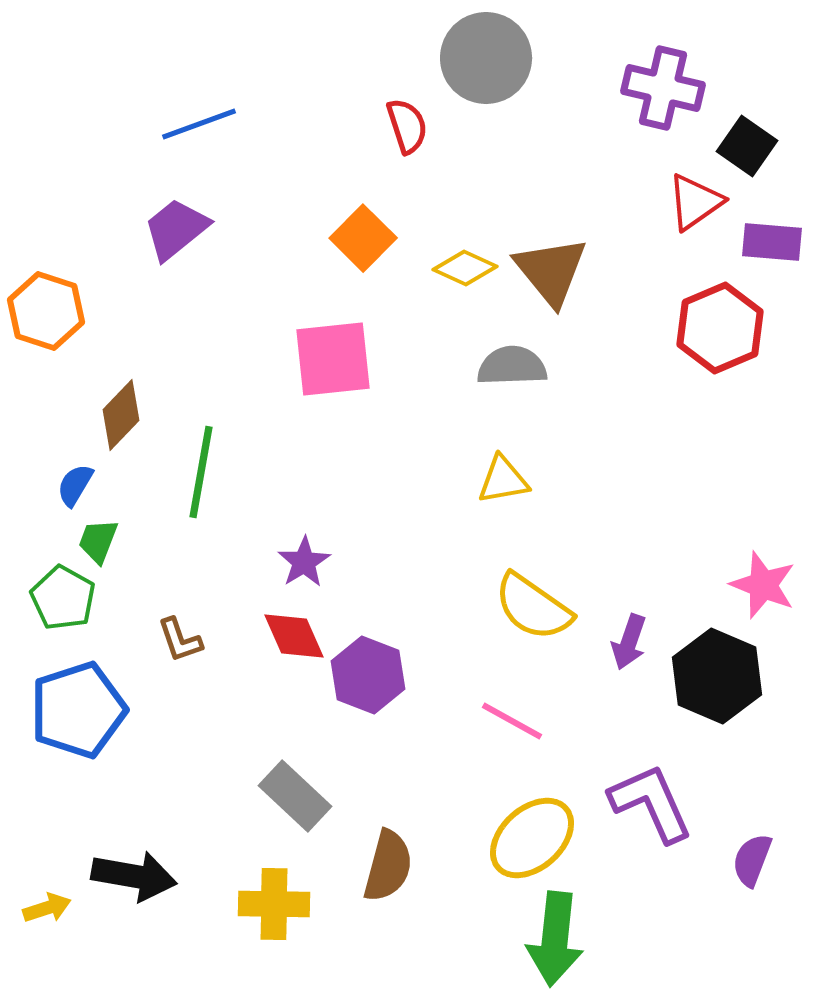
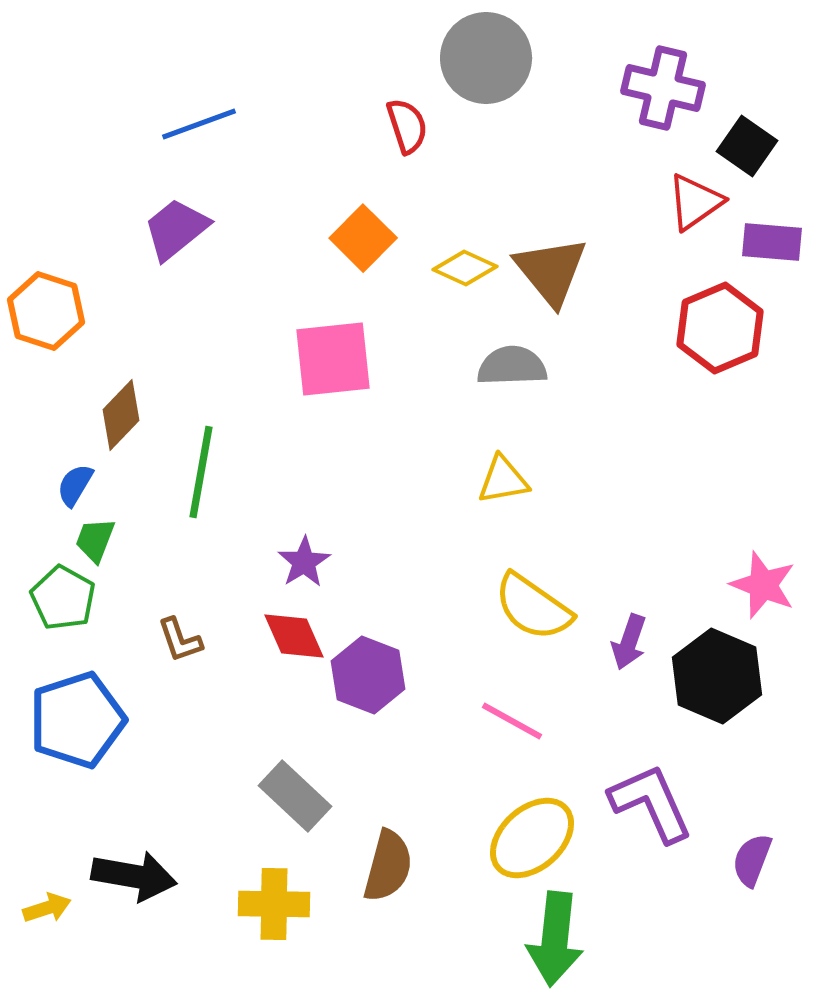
green trapezoid: moved 3 px left, 1 px up
blue pentagon: moved 1 px left, 10 px down
